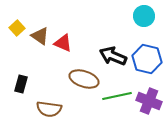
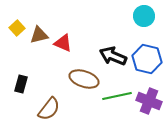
brown triangle: moved 1 px left, 1 px up; rotated 48 degrees counterclockwise
brown semicircle: rotated 60 degrees counterclockwise
